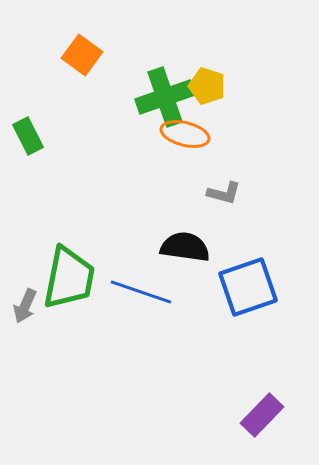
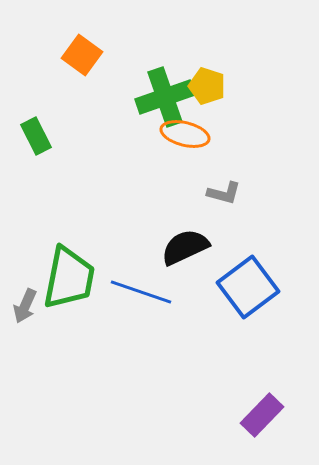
green rectangle: moved 8 px right
black semicircle: rotated 33 degrees counterclockwise
blue square: rotated 18 degrees counterclockwise
